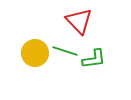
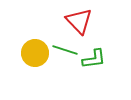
green line: moved 1 px up
